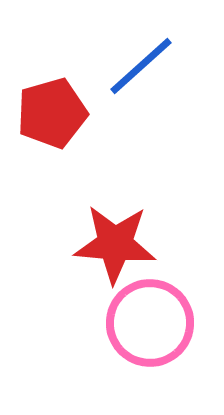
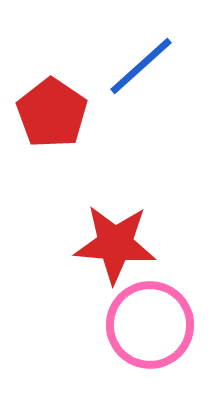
red pentagon: rotated 22 degrees counterclockwise
pink circle: moved 2 px down
